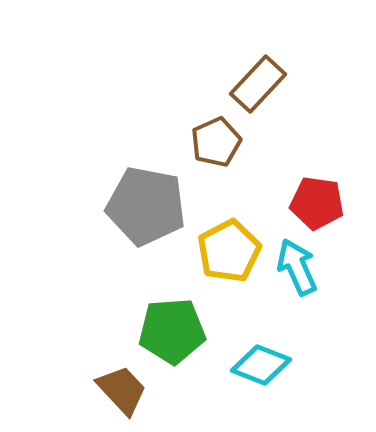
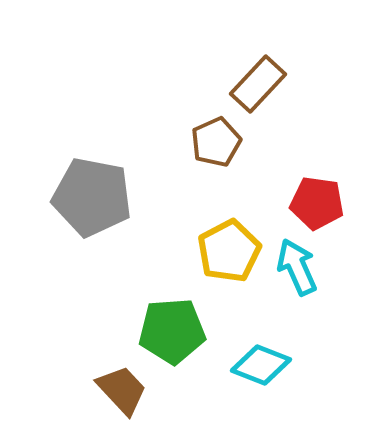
gray pentagon: moved 54 px left, 9 px up
